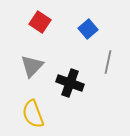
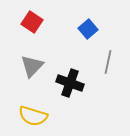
red square: moved 8 px left
yellow semicircle: moved 2 px down; rotated 52 degrees counterclockwise
